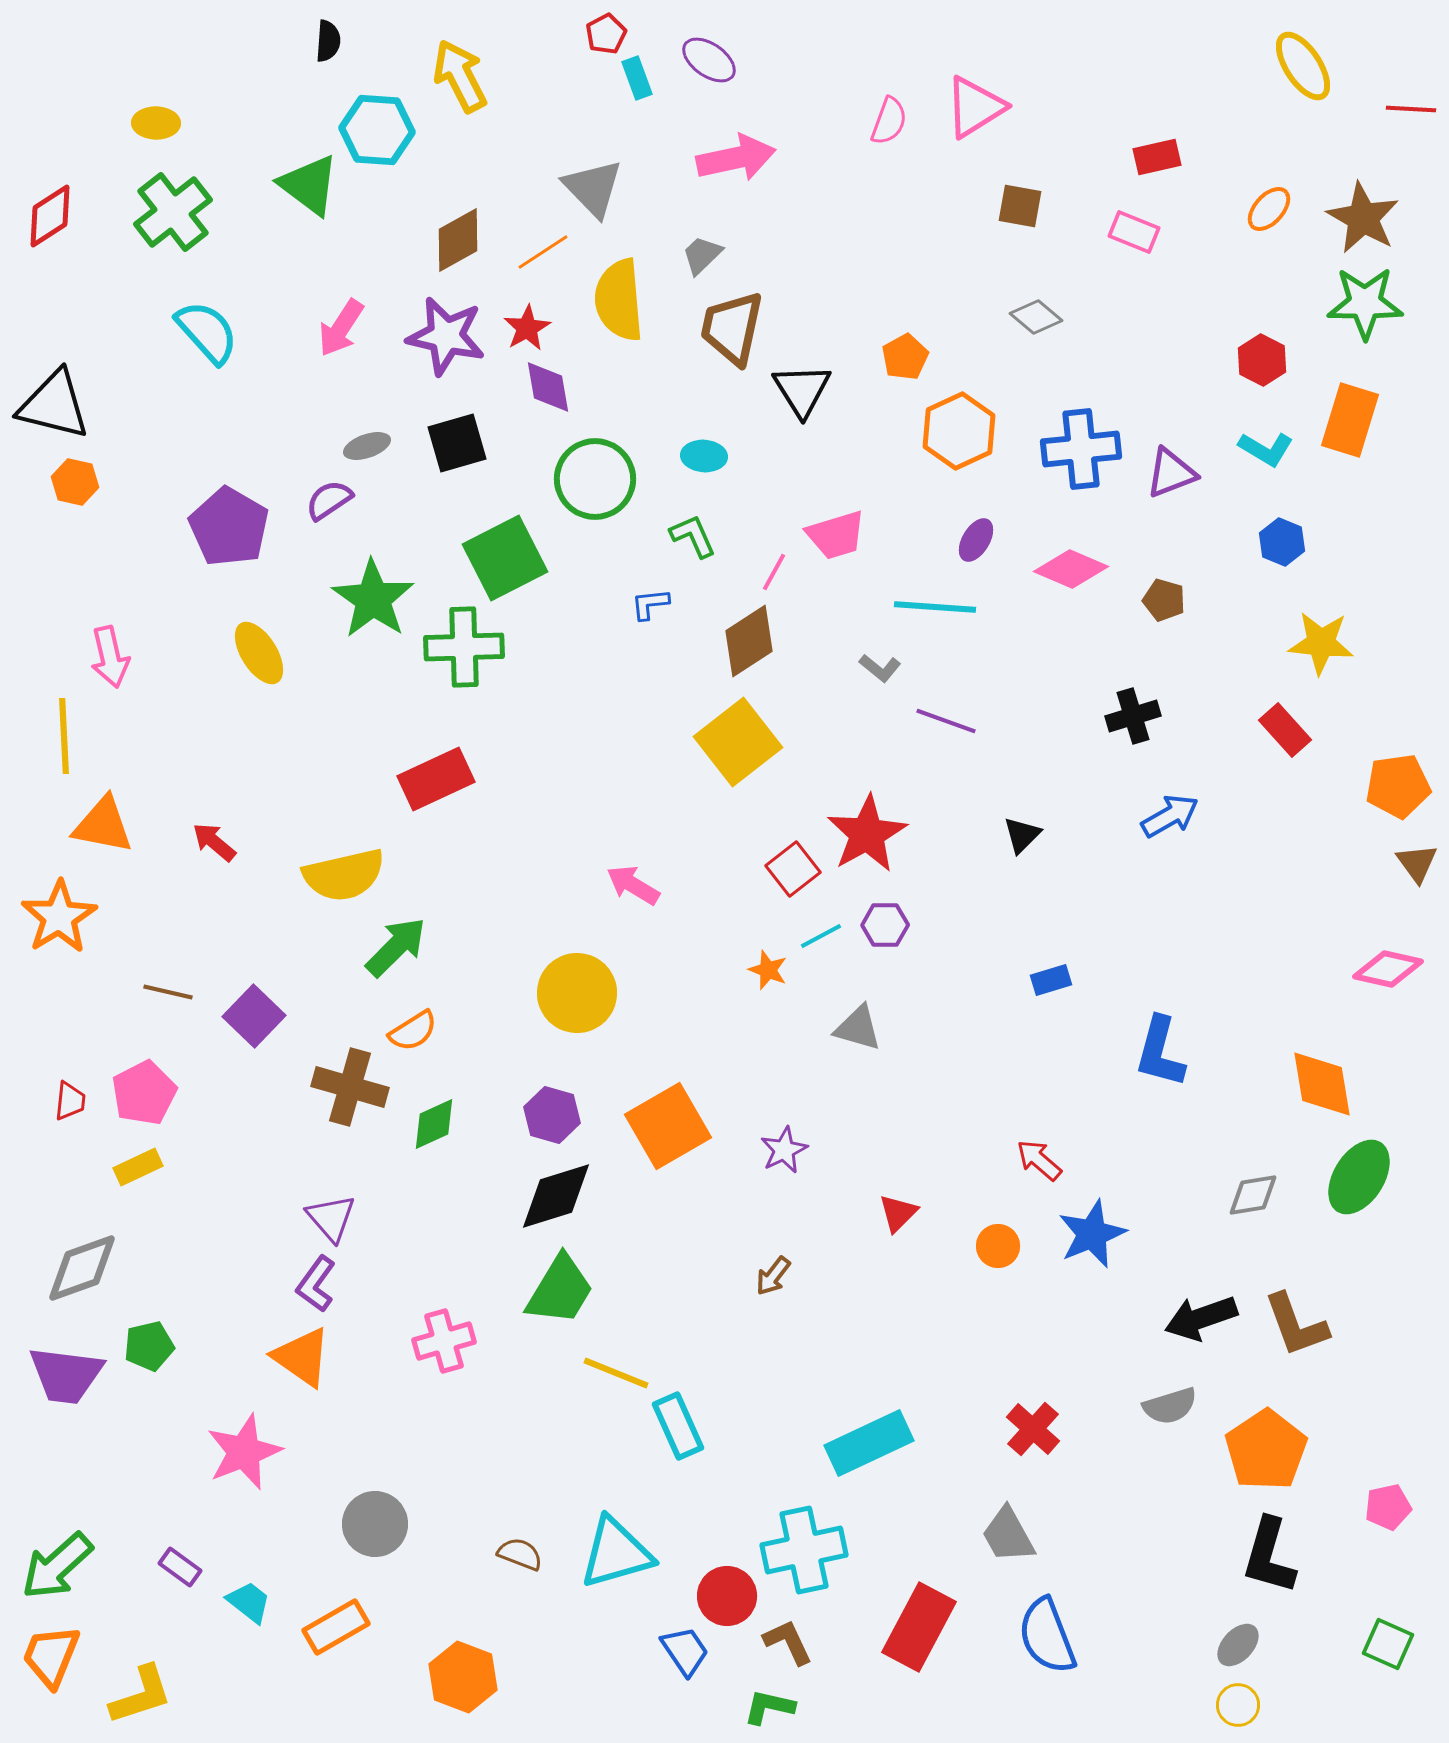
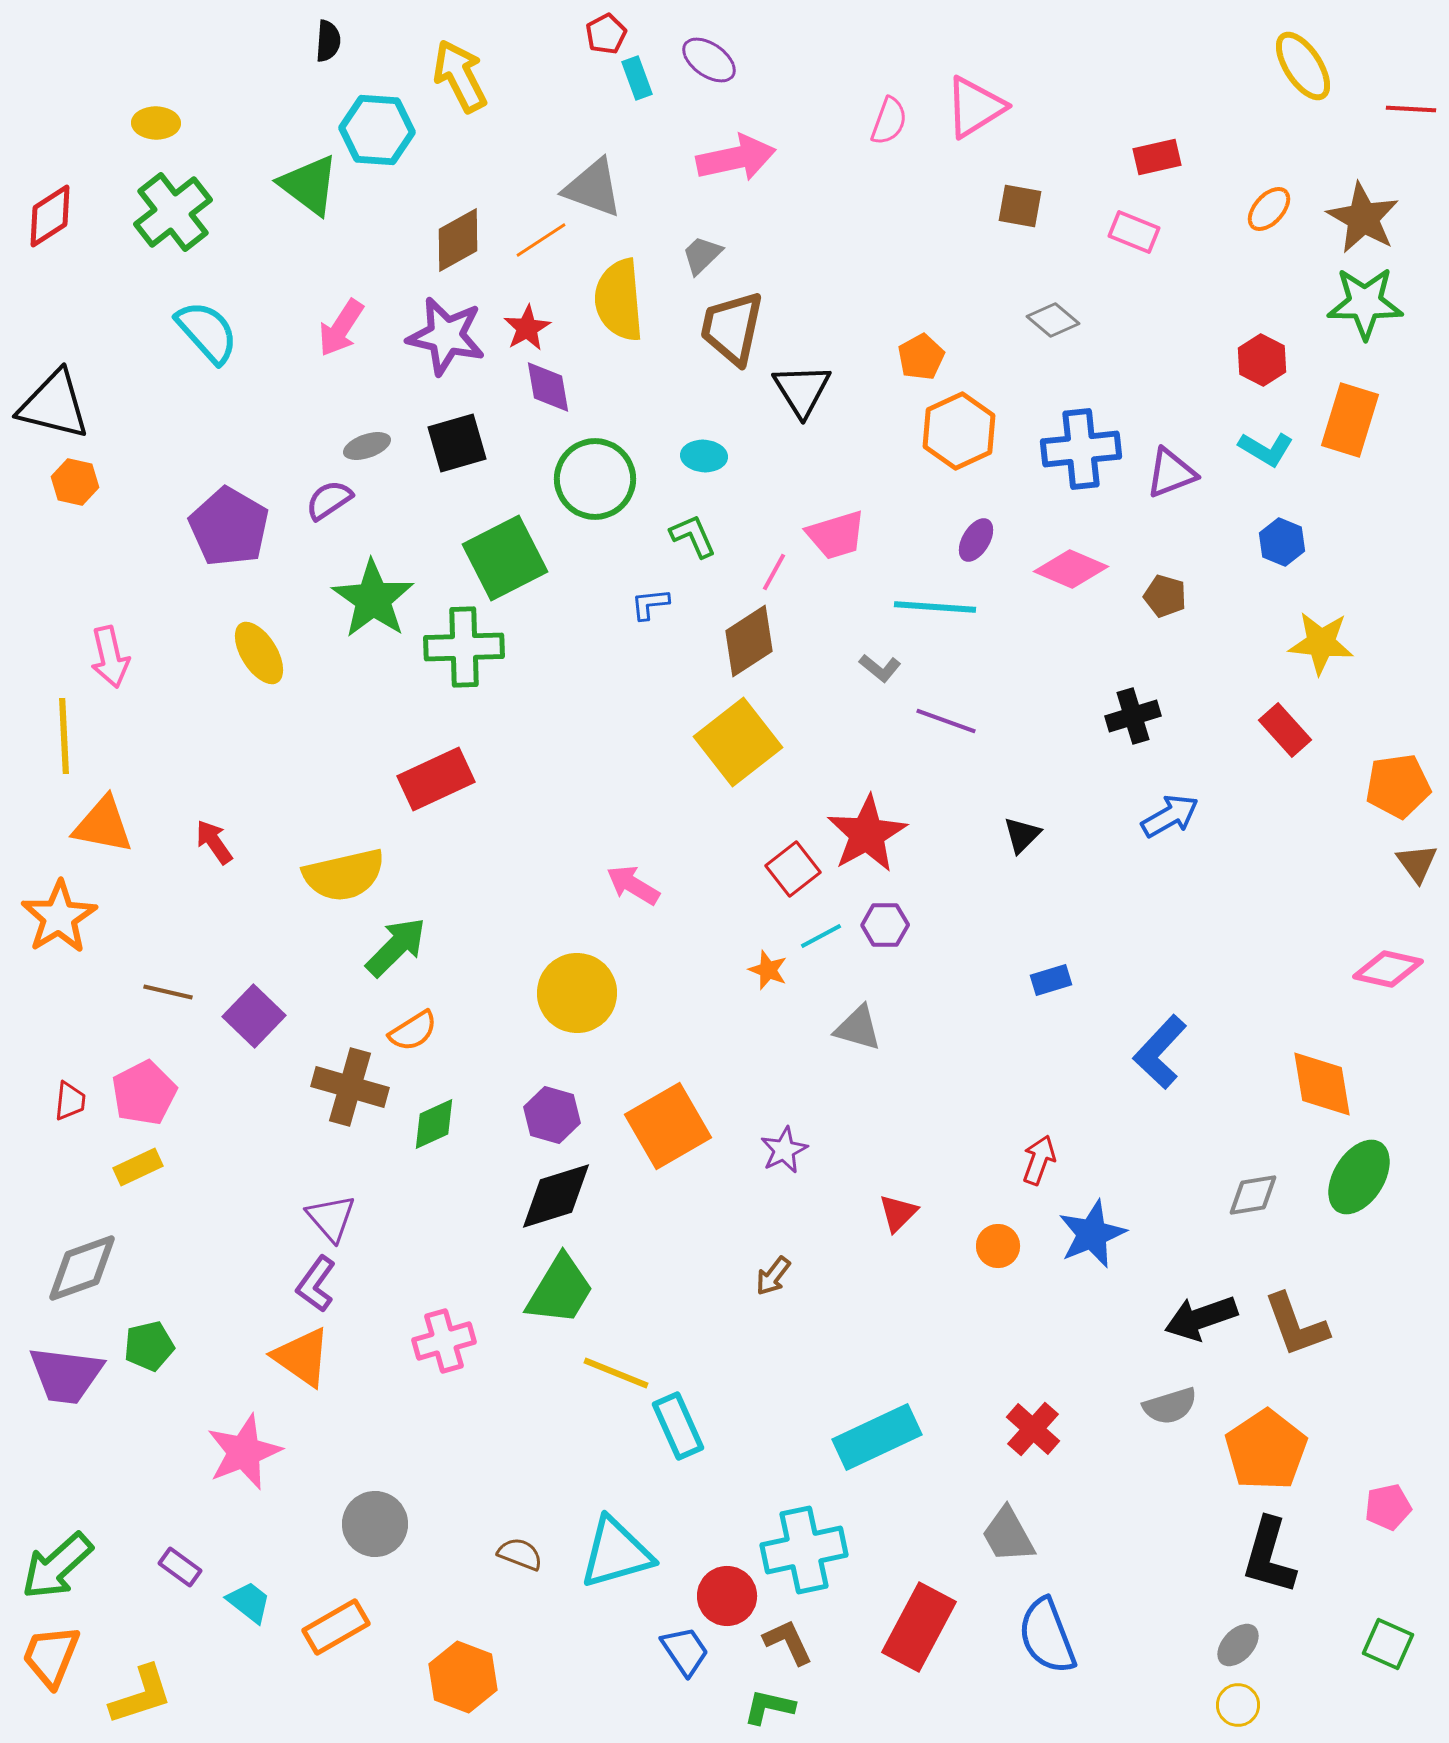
gray triangle at (593, 188): rotated 26 degrees counterclockwise
orange line at (543, 252): moved 2 px left, 12 px up
gray diamond at (1036, 317): moved 17 px right, 3 px down
orange pentagon at (905, 357): moved 16 px right
brown pentagon at (1164, 600): moved 1 px right, 4 px up
red arrow at (214, 842): rotated 15 degrees clockwise
blue L-shape at (1160, 1052): rotated 28 degrees clockwise
red arrow at (1039, 1160): rotated 69 degrees clockwise
cyan rectangle at (869, 1443): moved 8 px right, 6 px up
